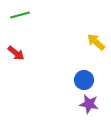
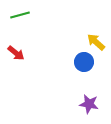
blue circle: moved 18 px up
